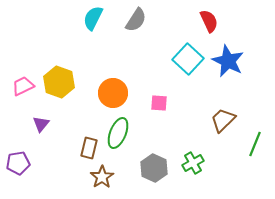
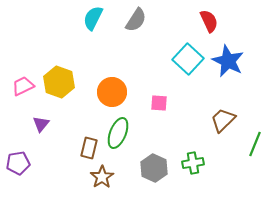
orange circle: moved 1 px left, 1 px up
green cross: rotated 20 degrees clockwise
